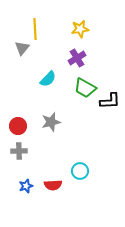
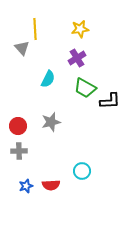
gray triangle: rotated 21 degrees counterclockwise
cyan semicircle: rotated 18 degrees counterclockwise
cyan circle: moved 2 px right
red semicircle: moved 2 px left
